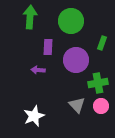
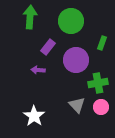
purple rectangle: rotated 35 degrees clockwise
pink circle: moved 1 px down
white star: rotated 15 degrees counterclockwise
